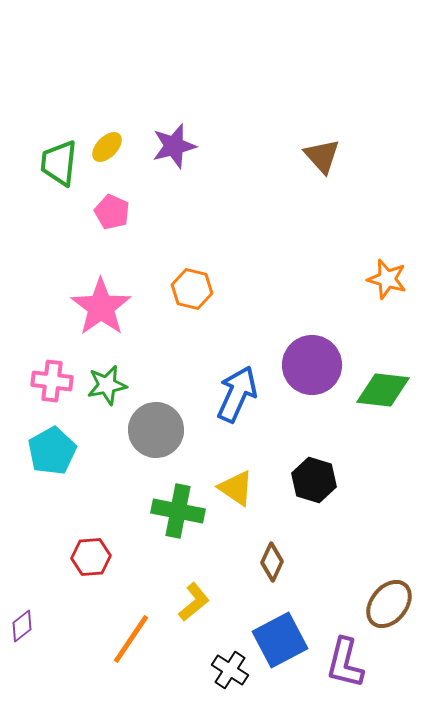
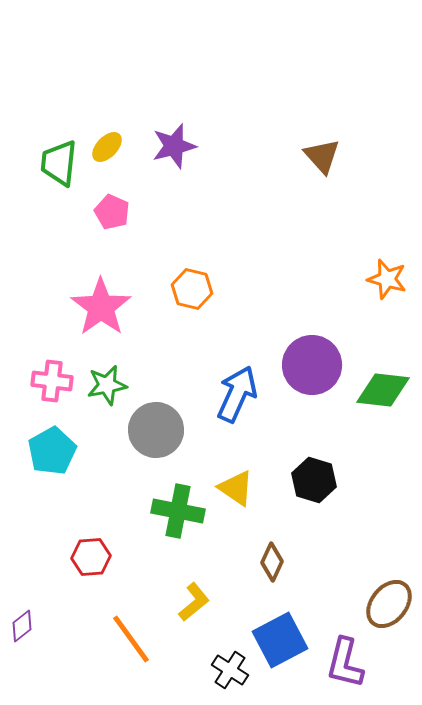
orange line: rotated 70 degrees counterclockwise
